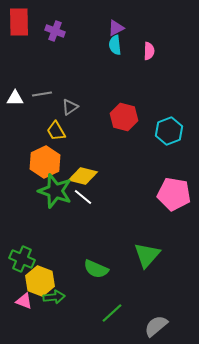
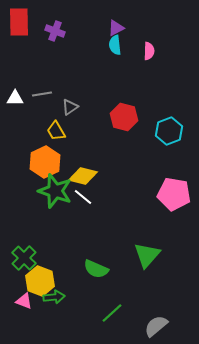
green cross: moved 2 px right, 1 px up; rotated 20 degrees clockwise
